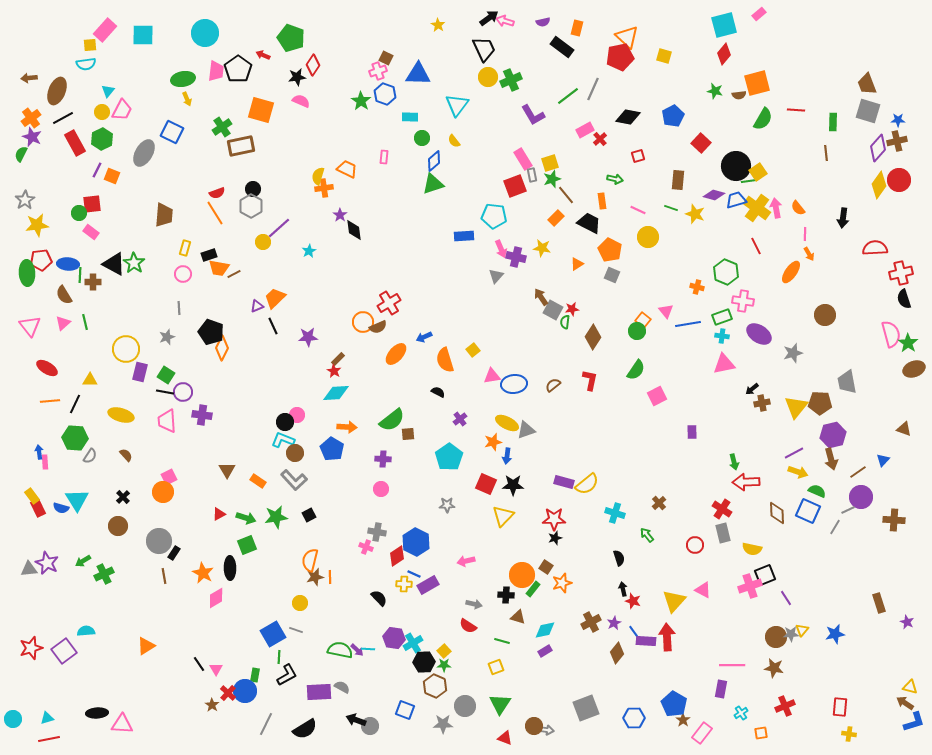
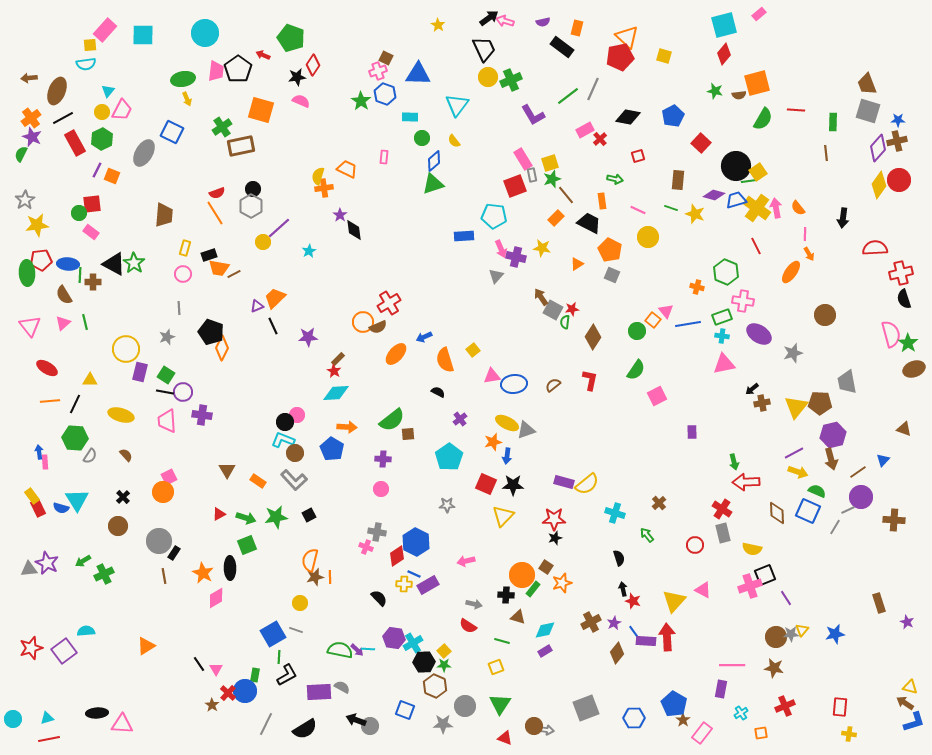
orange square at (643, 320): moved 10 px right
